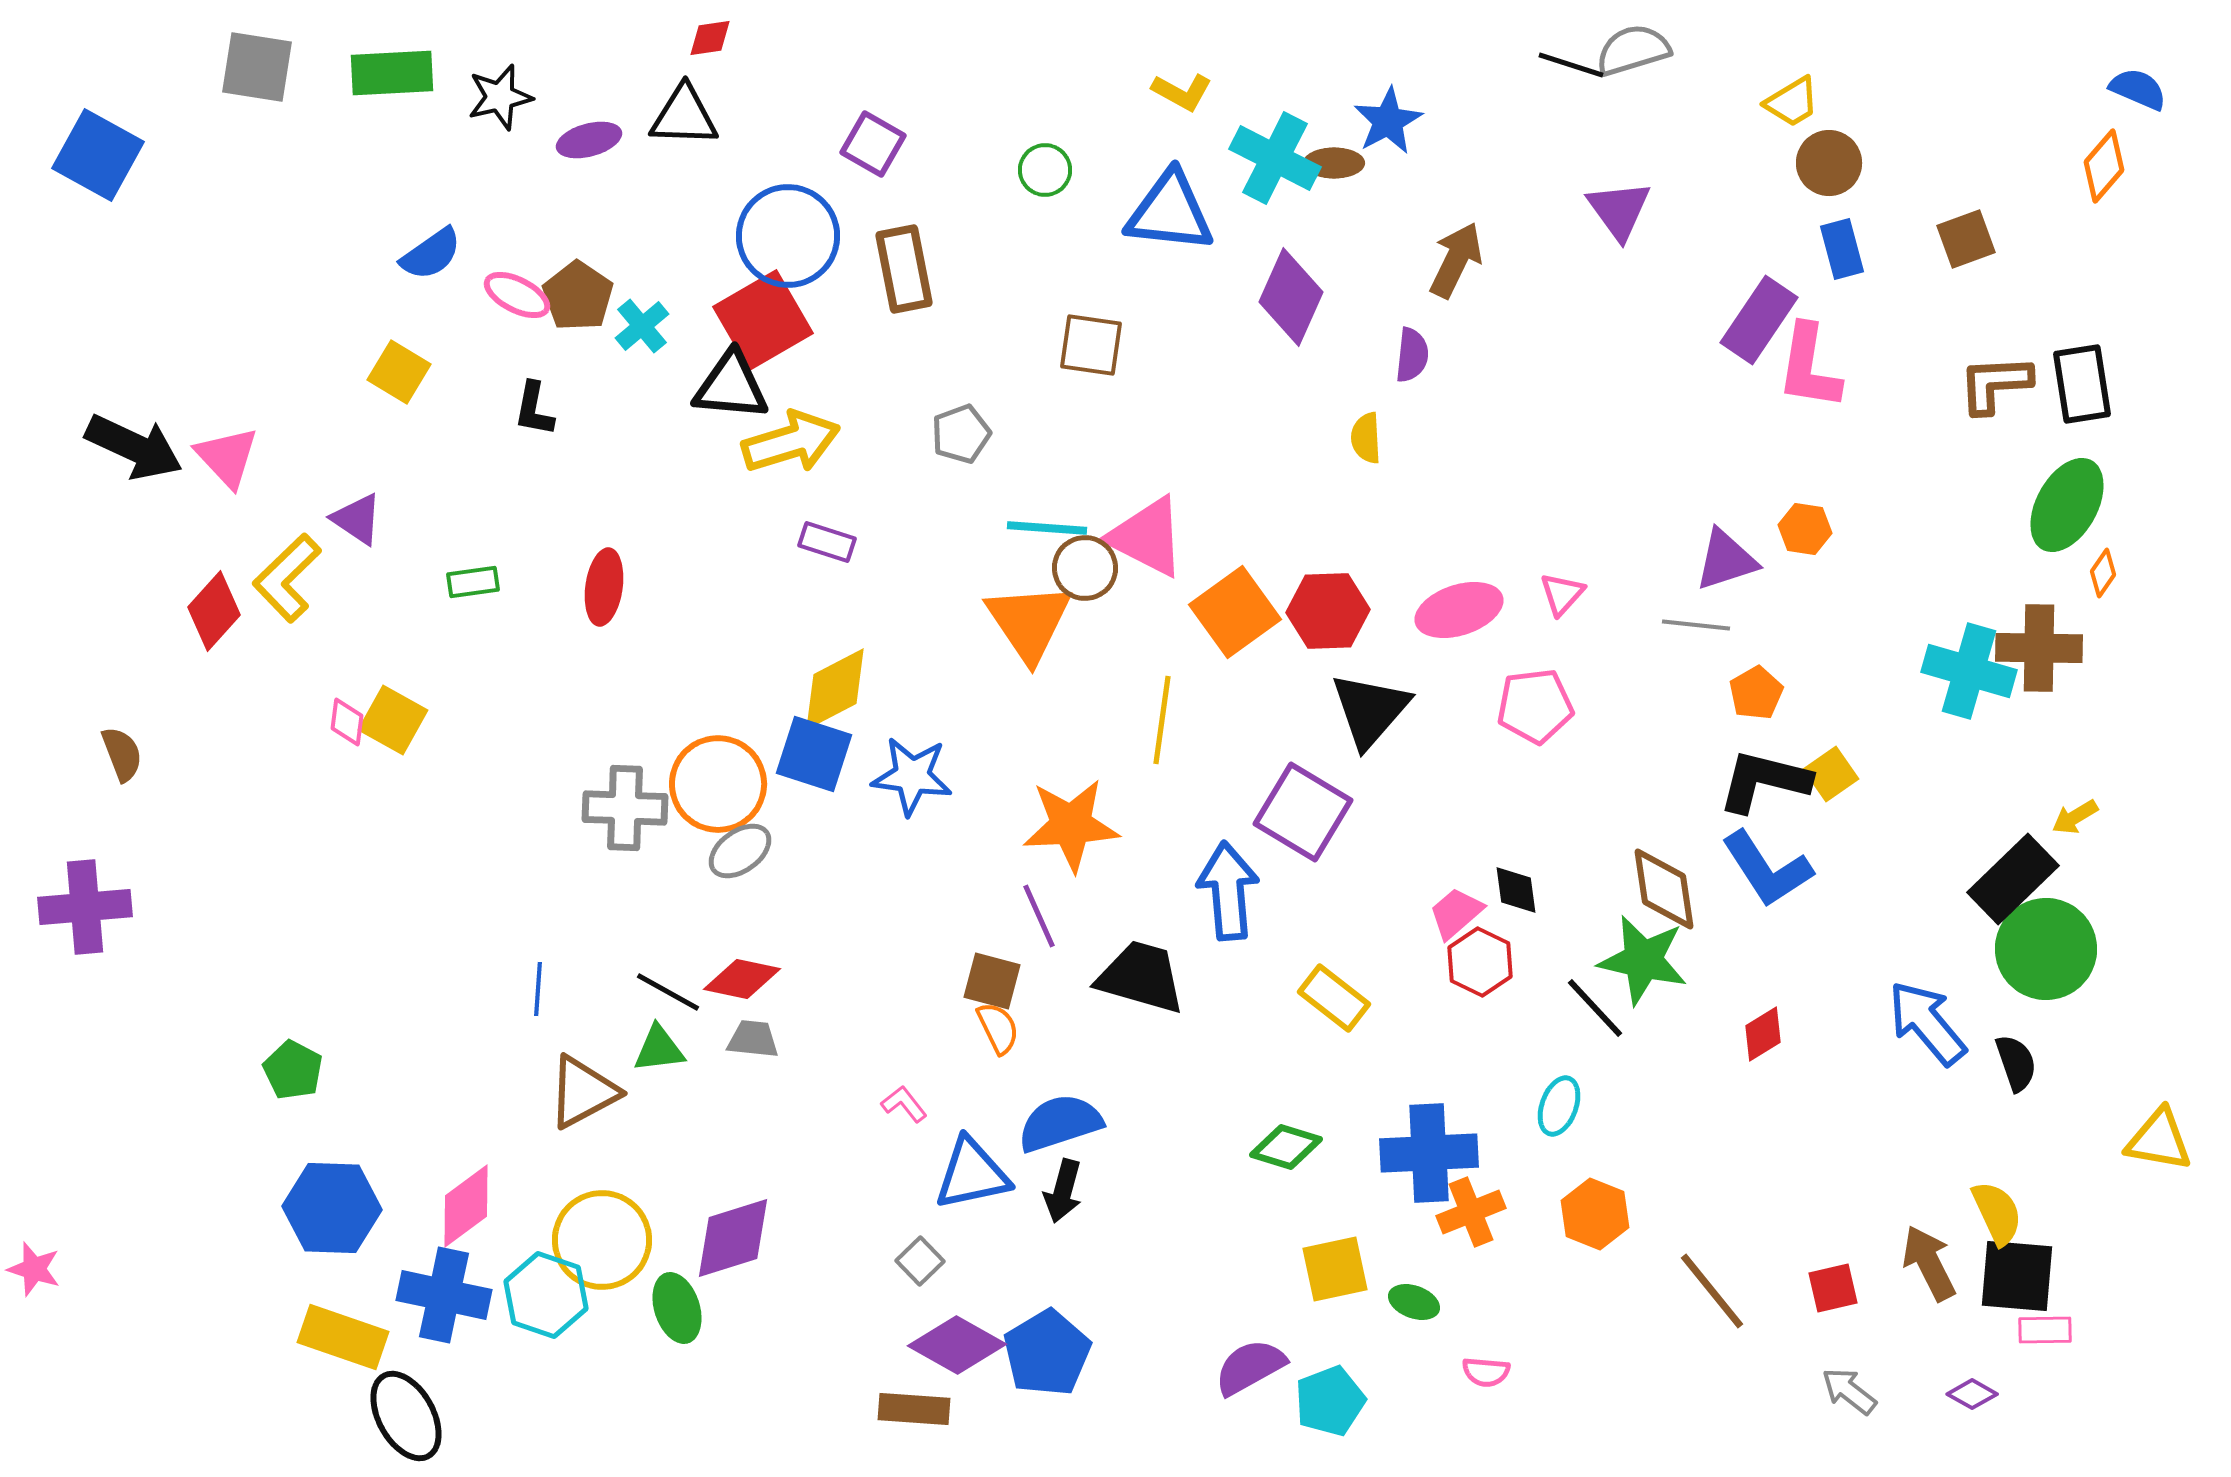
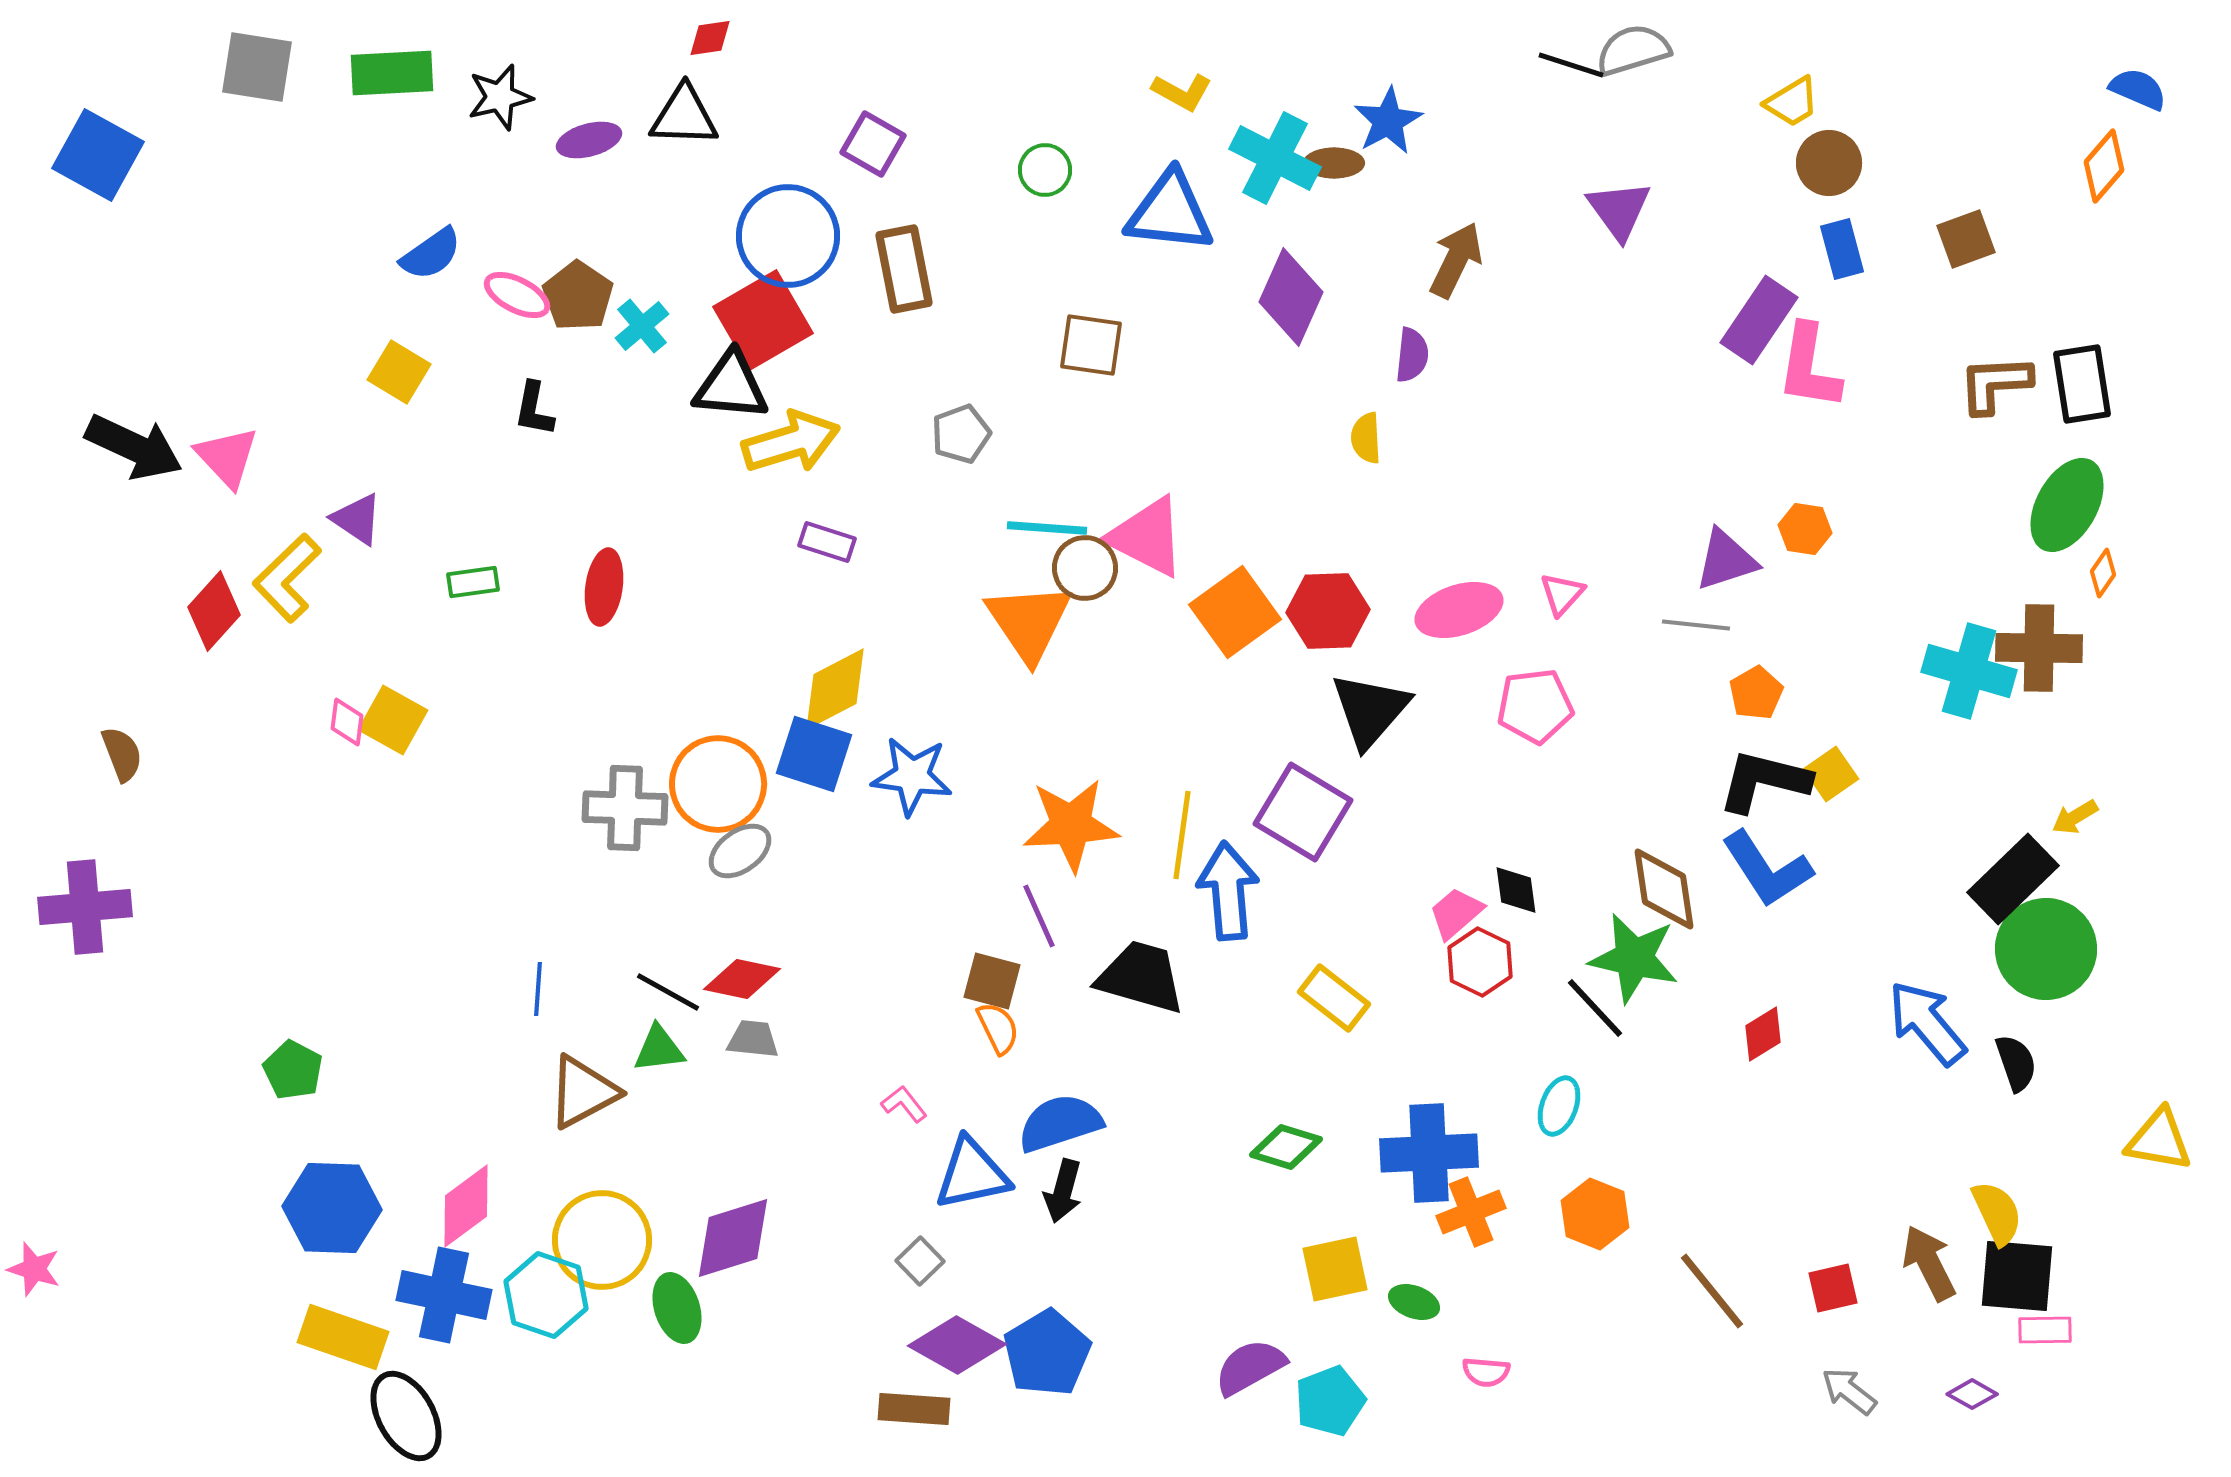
yellow line at (1162, 720): moved 20 px right, 115 px down
green star at (1643, 960): moved 9 px left, 2 px up
